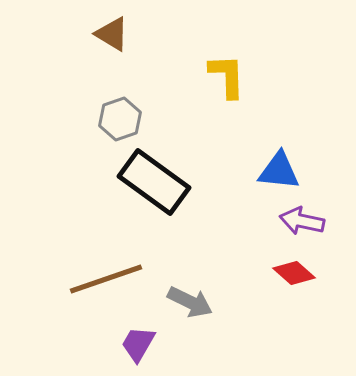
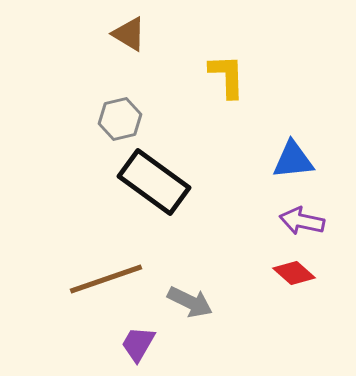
brown triangle: moved 17 px right
gray hexagon: rotated 6 degrees clockwise
blue triangle: moved 14 px right, 11 px up; rotated 12 degrees counterclockwise
